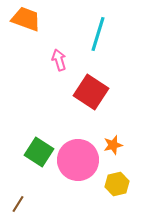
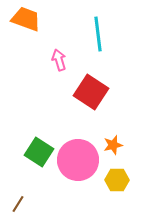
cyan line: rotated 24 degrees counterclockwise
yellow hexagon: moved 4 px up; rotated 15 degrees clockwise
